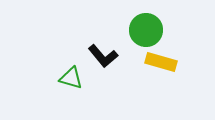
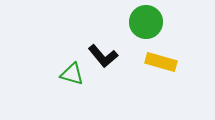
green circle: moved 8 px up
green triangle: moved 1 px right, 4 px up
